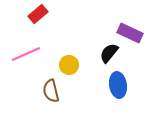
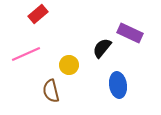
black semicircle: moved 7 px left, 5 px up
